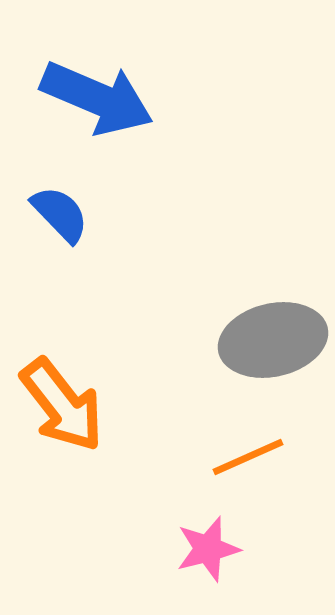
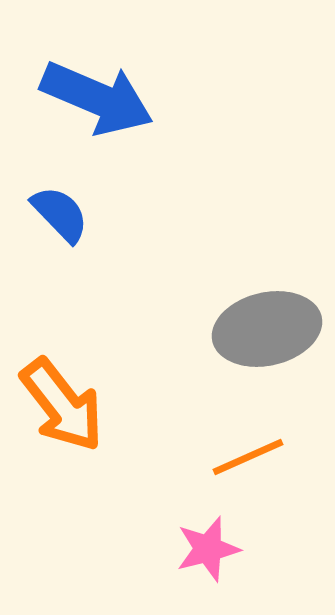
gray ellipse: moved 6 px left, 11 px up
